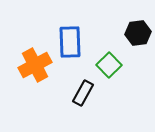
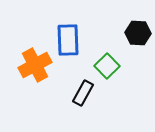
black hexagon: rotated 10 degrees clockwise
blue rectangle: moved 2 px left, 2 px up
green square: moved 2 px left, 1 px down
